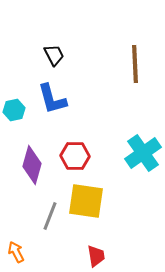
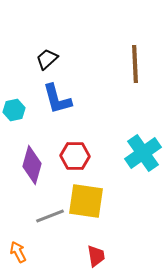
black trapezoid: moved 7 px left, 4 px down; rotated 105 degrees counterclockwise
blue L-shape: moved 5 px right
gray line: rotated 48 degrees clockwise
orange arrow: moved 2 px right
